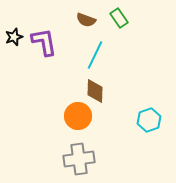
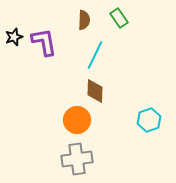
brown semicircle: moved 2 px left; rotated 108 degrees counterclockwise
orange circle: moved 1 px left, 4 px down
gray cross: moved 2 px left
